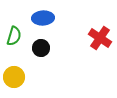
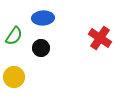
green semicircle: rotated 18 degrees clockwise
